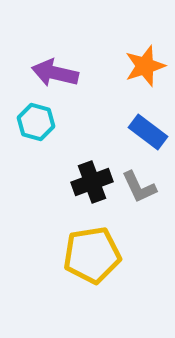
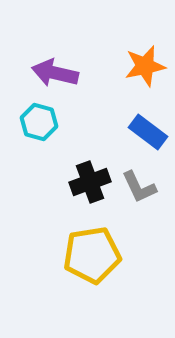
orange star: rotated 6 degrees clockwise
cyan hexagon: moved 3 px right
black cross: moved 2 px left
